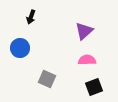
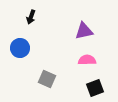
purple triangle: rotated 30 degrees clockwise
black square: moved 1 px right, 1 px down
